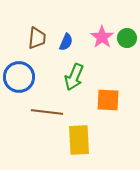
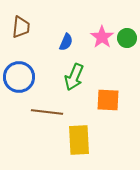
brown trapezoid: moved 16 px left, 11 px up
